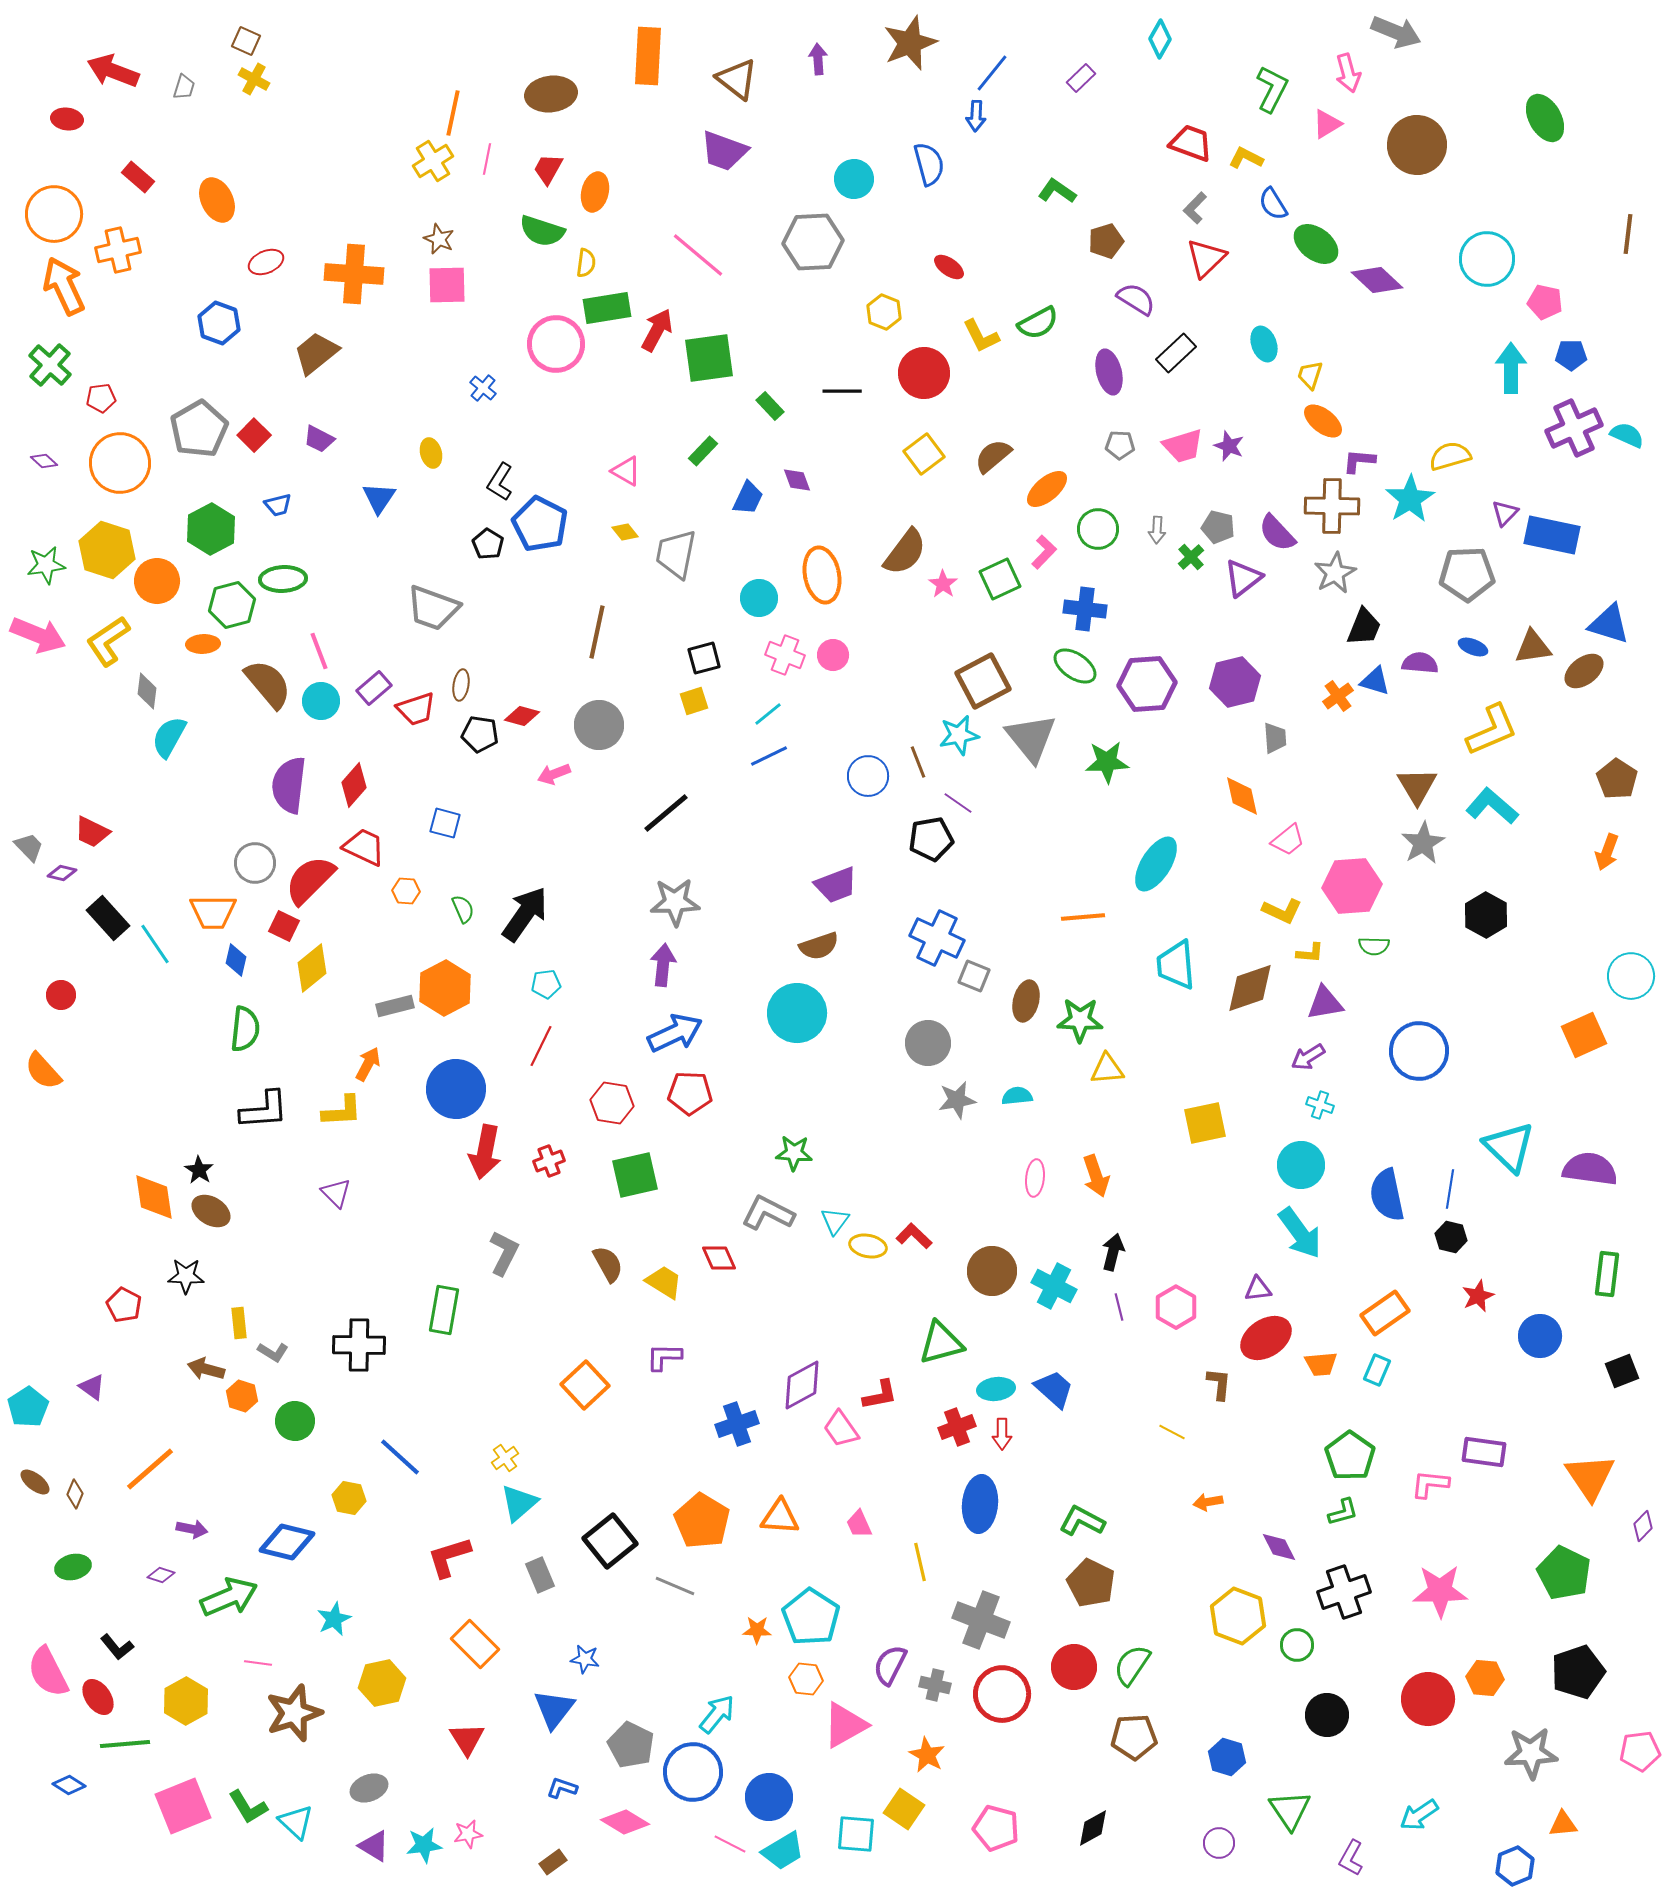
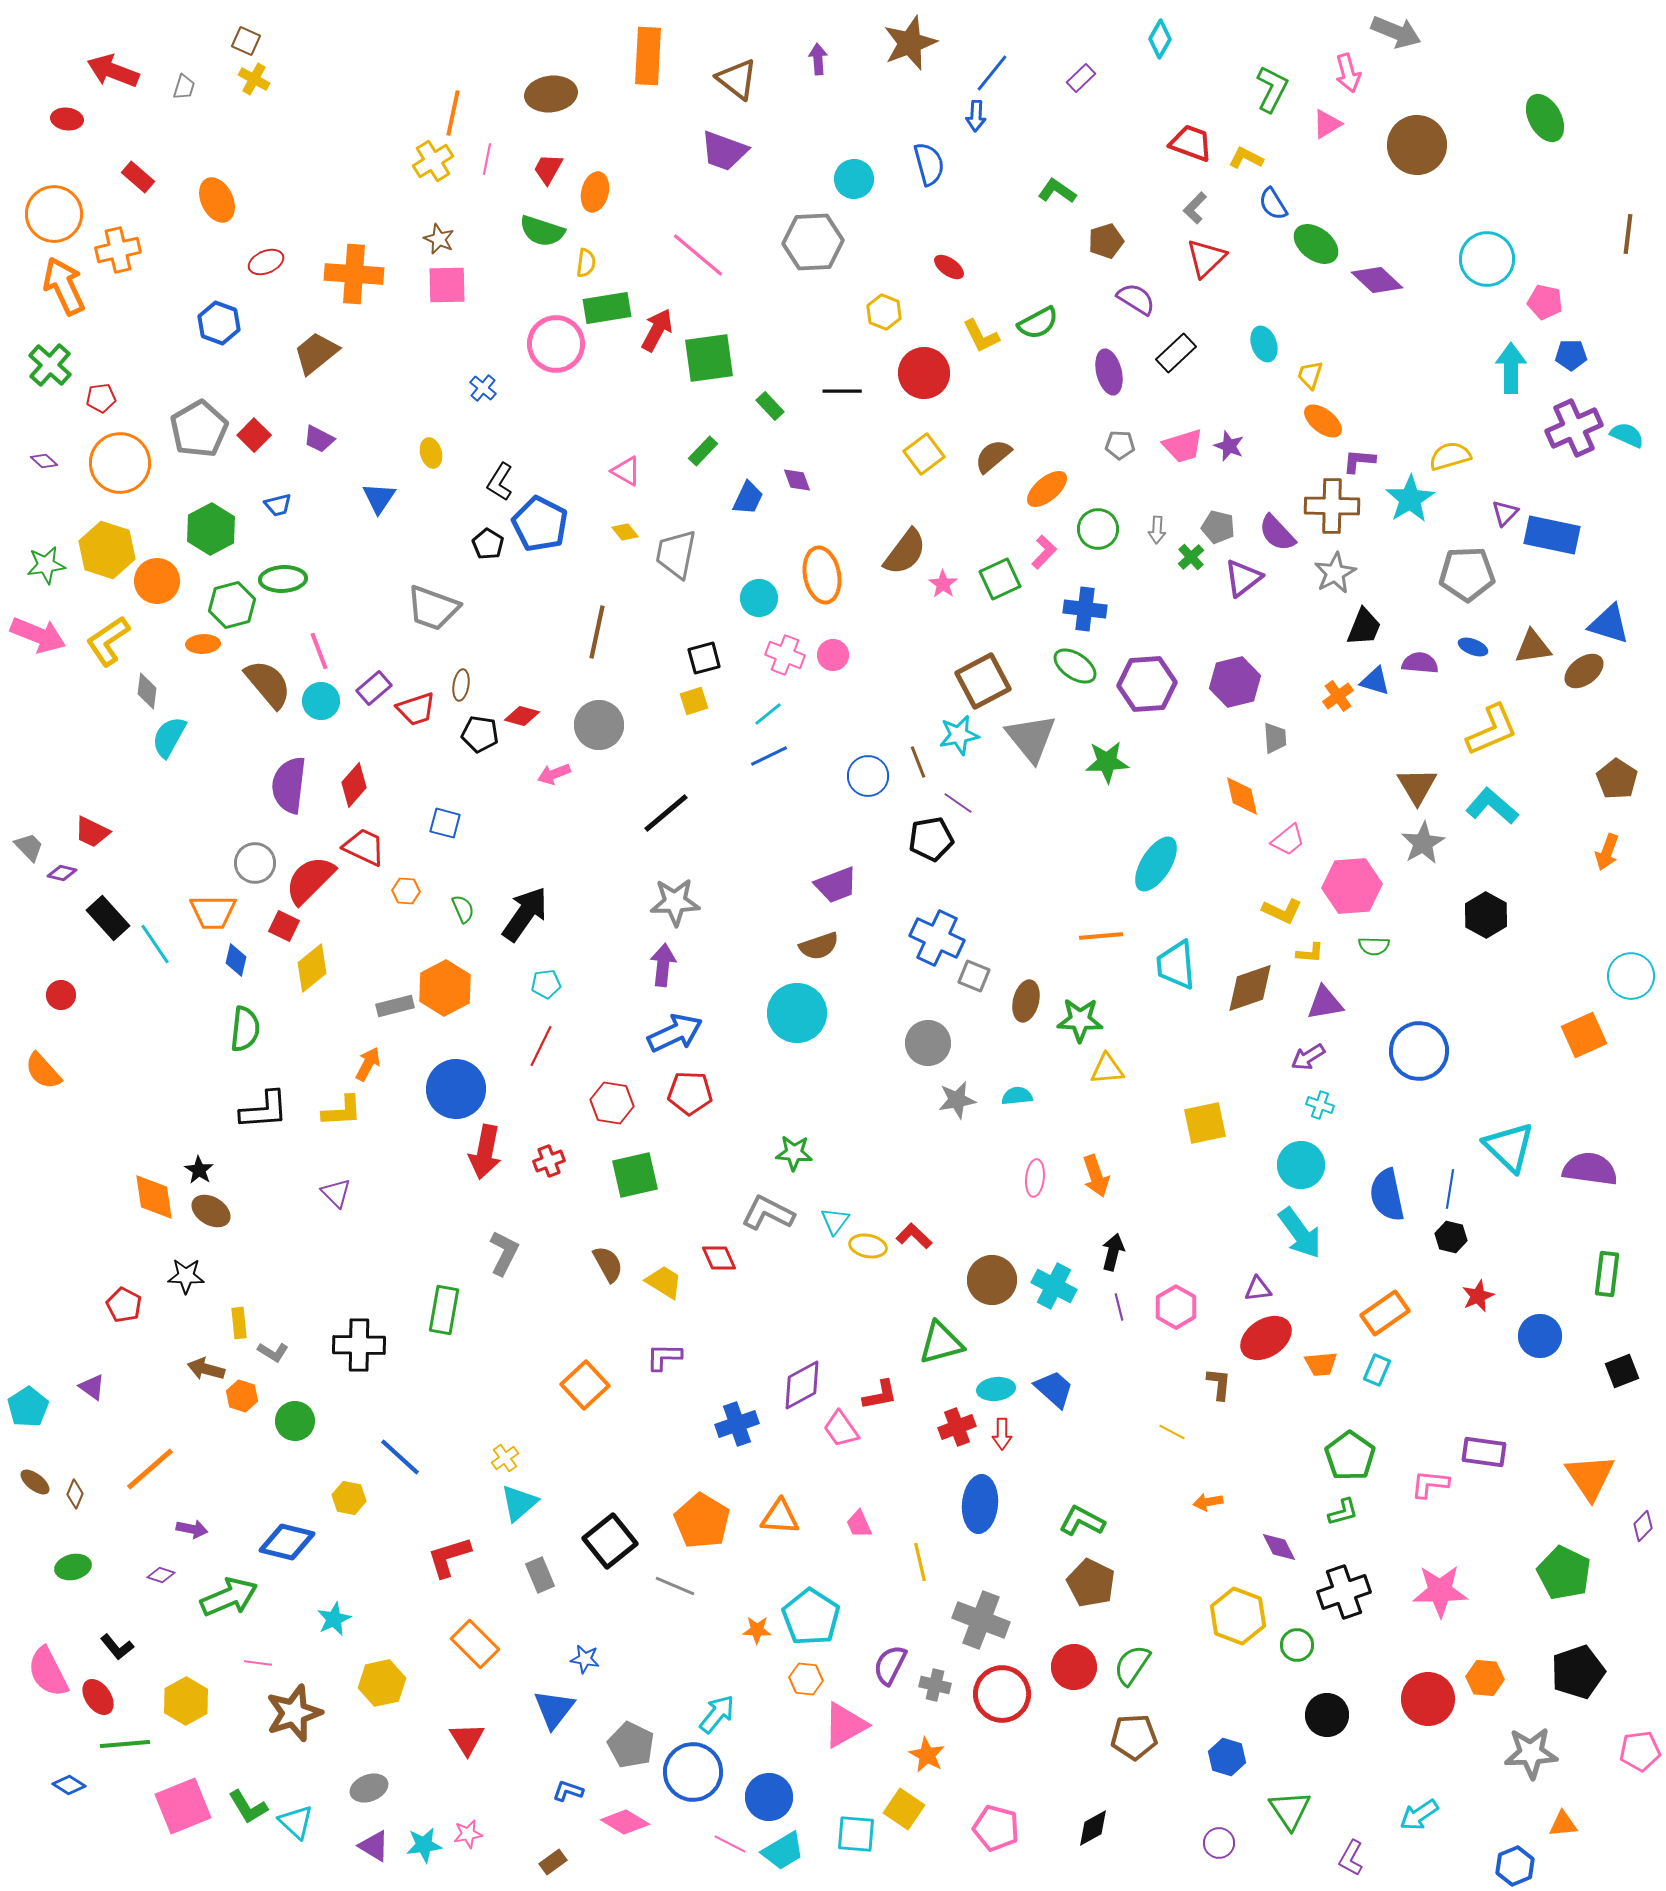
orange line at (1083, 917): moved 18 px right, 19 px down
brown circle at (992, 1271): moved 9 px down
blue L-shape at (562, 1788): moved 6 px right, 3 px down
